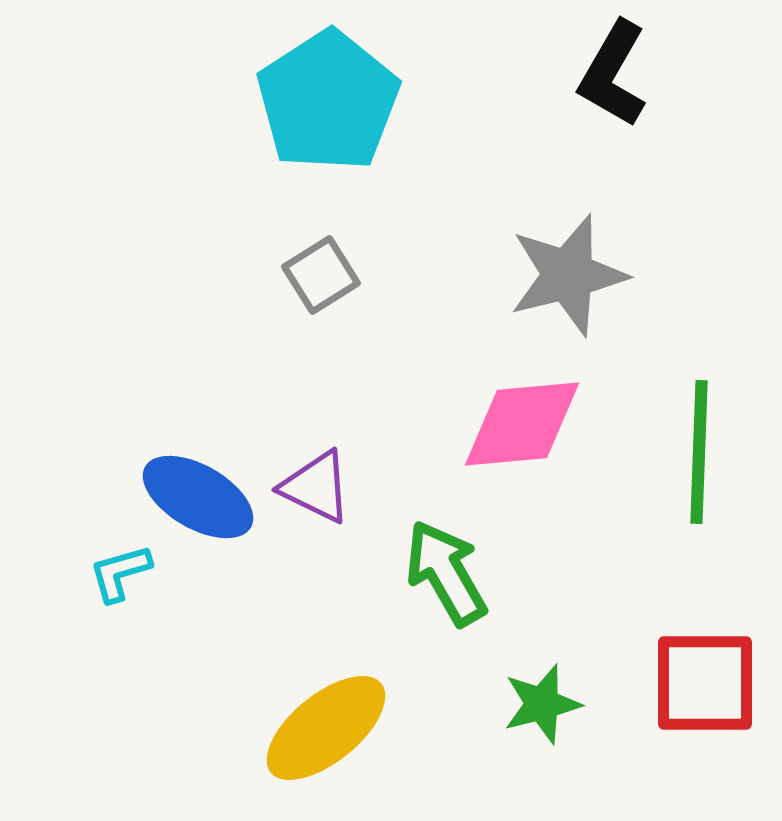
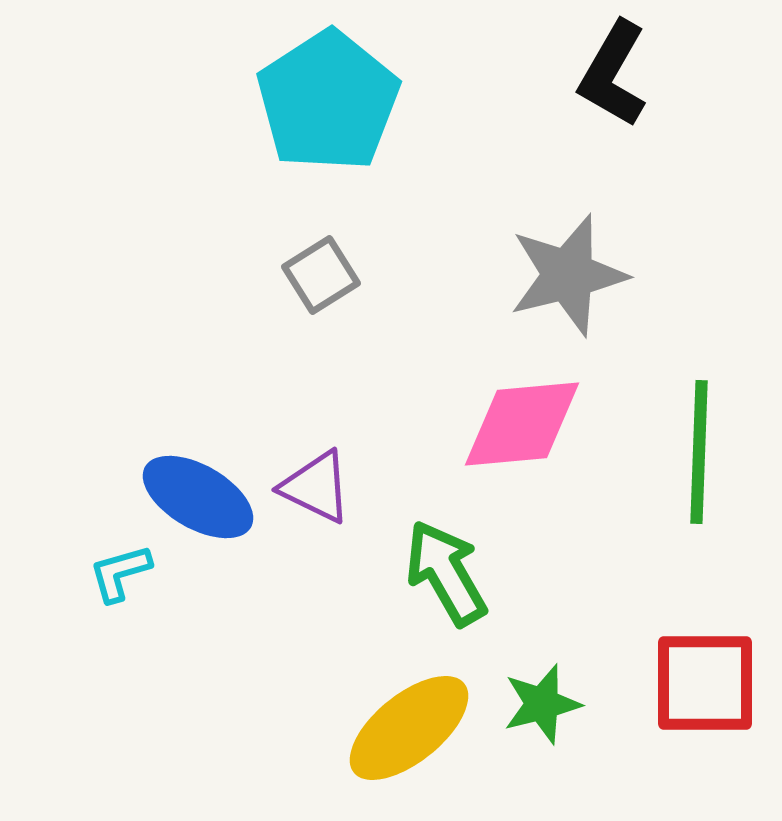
yellow ellipse: moved 83 px right
